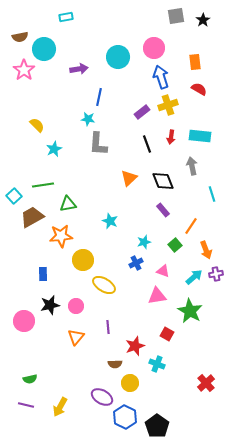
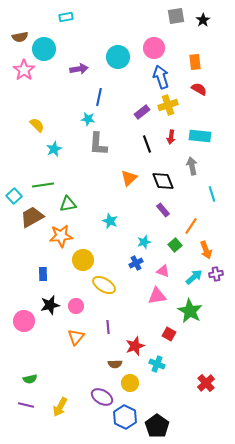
red square at (167, 334): moved 2 px right
